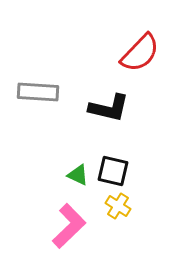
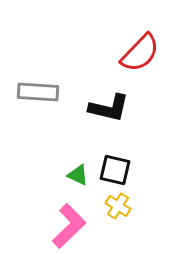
black square: moved 2 px right, 1 px up
